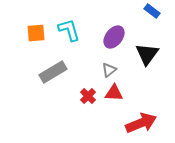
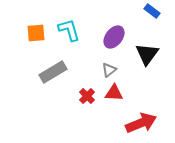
red cross: moved 1 px left
